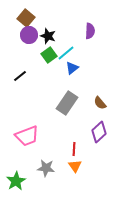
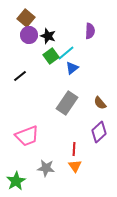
green square: moved 2 px right, 1 px down
